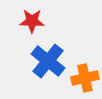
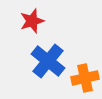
red star: rotated 20 degrees counterclockwise
